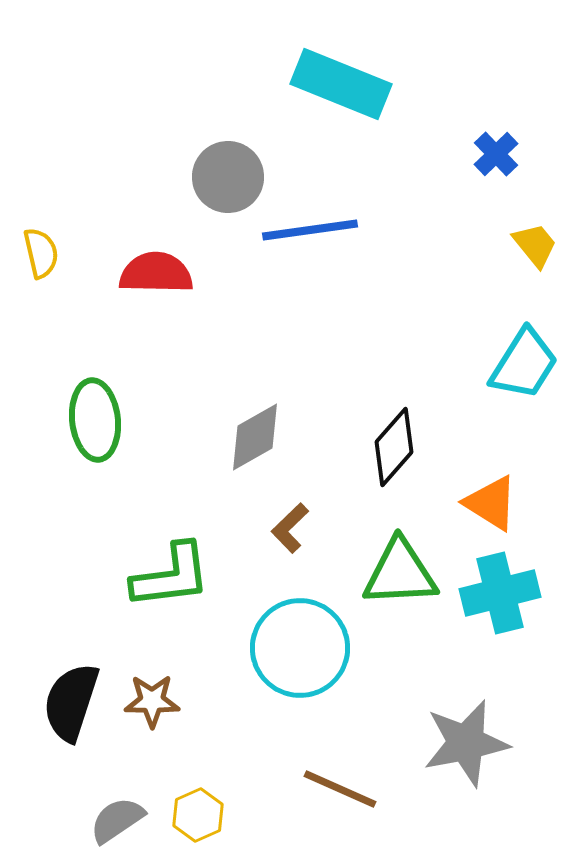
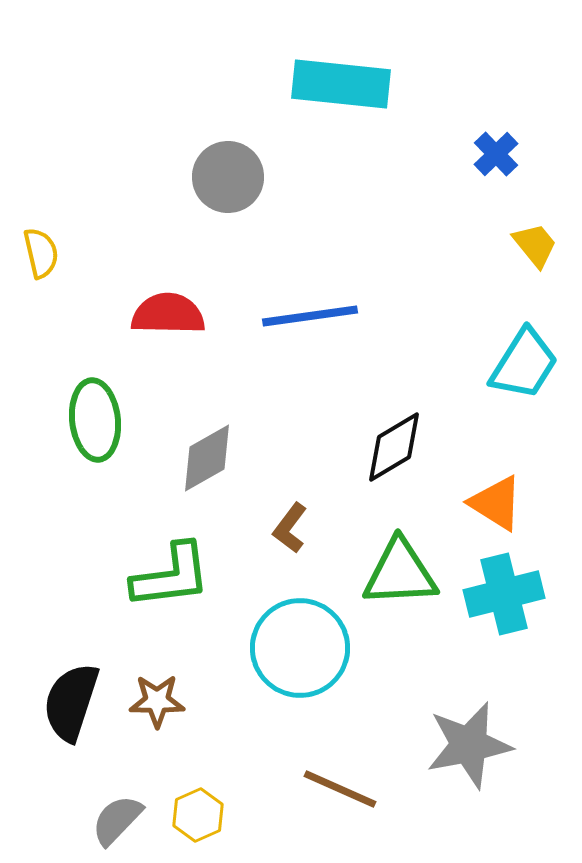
cyan rectangle: rotated 16 degrees counterclockwise
blue line: moved 86 px down
red semicircle: moved 12 px right, 41 px down
gray diamond: moved 48 px left, 21 px down
black diamond: rotated 18 degrees clockwise
orange triangle: moved 5 px right
brown L-shape: rotated 9 degrees counterclockwise
cyan cross: moved 4 px right, 1 px down
brown star: moved 5 px right
gray star: moved 3 px right, 2 px down
gray semicircle: rotated 12 degrees counterclockwise
